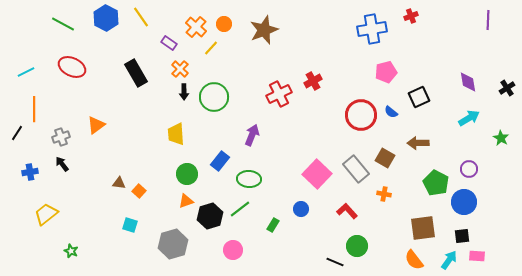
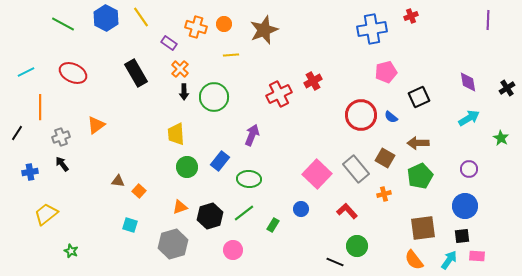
orange cross at (196, 27): rotated 25 degrees counterclockwise
yellow line at (211, 48): moved 20 px right, 7 px down; rotated 42 degrees clockwise
red ellipse at (72, 67): moved 1 px right, 6 px down
orange line at (34, 109): moved 6 px right, 2 px up
blue semicircle at (391, 112): moved 5 px down
green circle at (187, 174): moved 7 px up
brown triangle at (119, 183): moved 1 px left, 2 px up
green pentagon at (436, 183): moved 16 px left, 7 px up; rotated 20 degrees clockwise
orange cross at (384, 194): rotated 24 degrees counterclockwise
orange triangle at (186, 201): moved 6 px left, 6 px down
blue circle at (464, 202): moved 1 px right, 4 px down
green line at (240, 209): moved 4 px right, 4 px down
